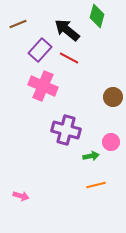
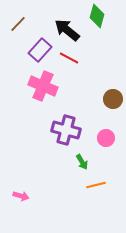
brown line: rotated 24 degrees counterclockwise
brown circle: moved 2 px down
pink circle: moved 5 px left, 4 px up
green arrow: moved 9 px left, 6 px down; rotated 70 degrees clockwise
